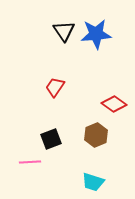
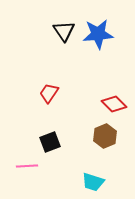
blue star: moved 2 px right
red trapezoid: moved 6 px left, 6 px down
red diamond: rotated 10 degrees clockwise
brown hexagon: moved 9 px right, 1 px down
black square: moved 1 px left, 3 px down
pink line: moved 3 px left, 4 px down
